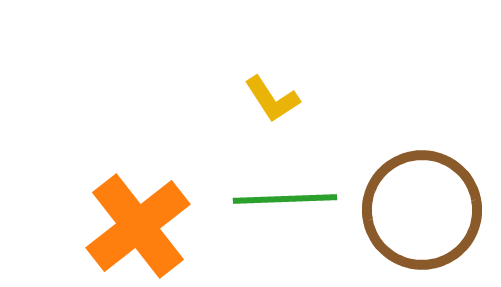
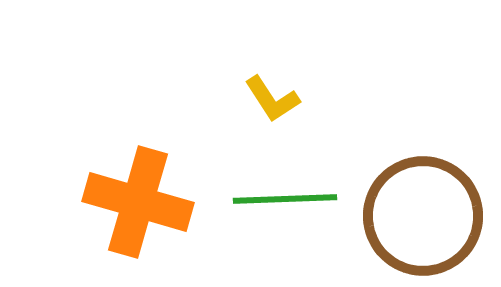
brown circle: moved 1 px right, 6 px down
orange cross: moved 24 px up; rotated 36 degrees counterclockwise
